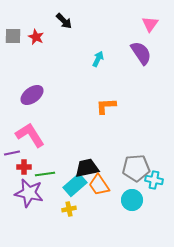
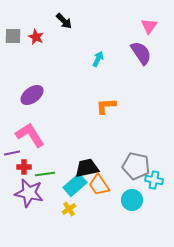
pink triangle: moved 1 px left, 2 px down
gray pentagon: moved 2 px up; rotated 16 degrees clockwise
yellow cross: rotated 24 degrees counterclockwise
